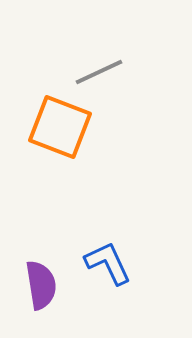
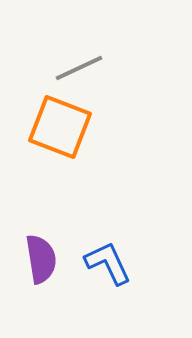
gray line: moved 20 px left, 4 px up
purple semicircle: moved 26 px up
